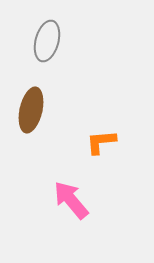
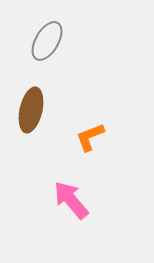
gray ellipse: rotated 15 degrees clockwise
orange L-shape: moved 11 px left, 5 px up; rotated 16 degrees counterclockwise
